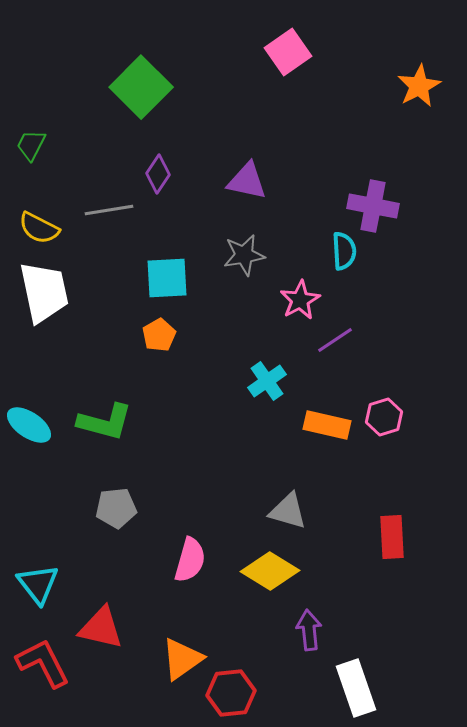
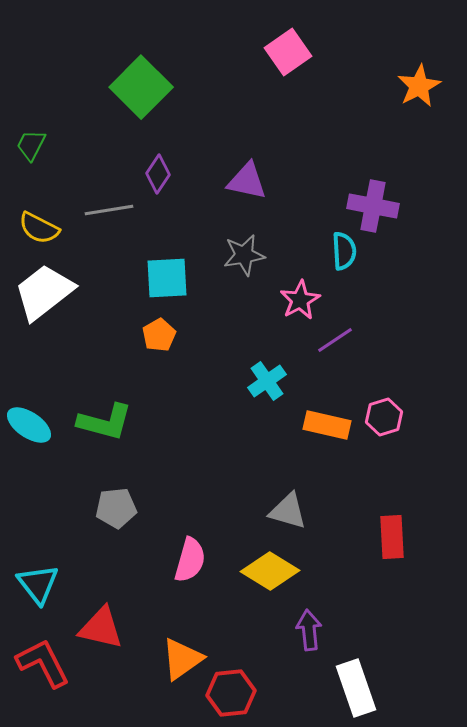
white trapezoid: rotated 116 degrees counterclockwise
